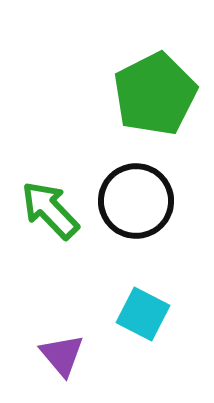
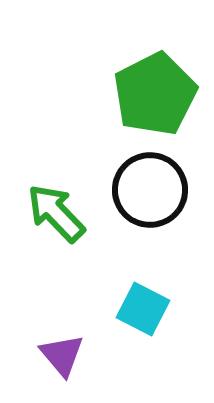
black circle: moved 14 px right, 11 px up
green arrow: moved 6 px right, 3 px down
cyan square: moved 5 px up
